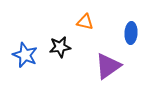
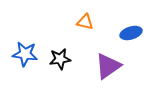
blue ellipse: rotated 70 degrees clockwise
black star: moved 12 px down
blue star: moved 1 px up; rotated 15 degrees counterclockwise
